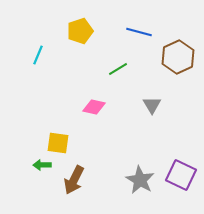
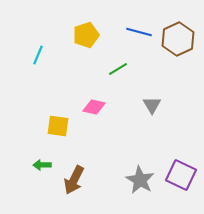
yellow pentagon: moved 6 px right, 4 px down
brown hexagon: moved 18 px up
yellow square: moved 17 px up
